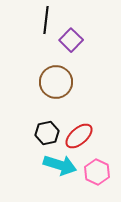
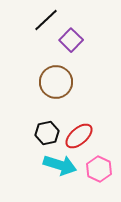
black line: rotated 40 degrees clockwise
pink hexagon: moved 2 px right, 3 px up
